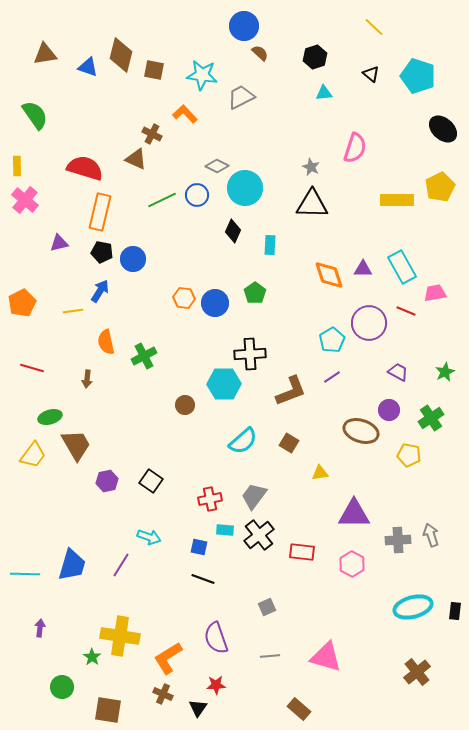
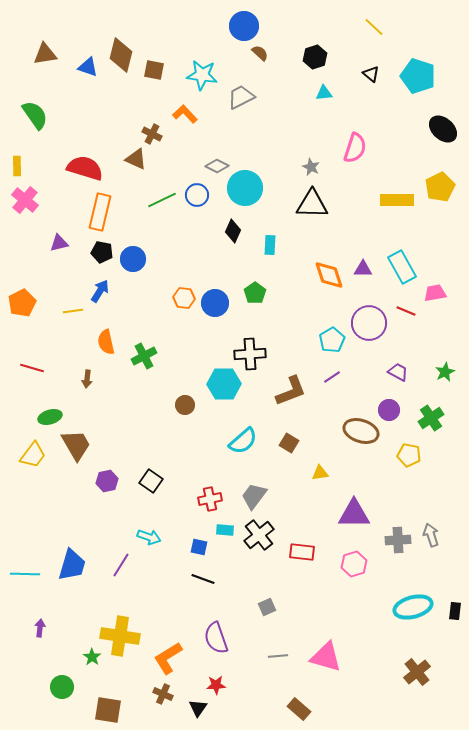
pink hexagon at (352, 564): moved 2 px right; rotated 15 degrees clockwise
gray line at (270, 656): moved 8 px right
